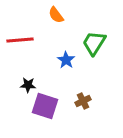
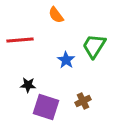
green trapezoid: moved 3 px down
purple square: moved 1 px right, 1 px down
